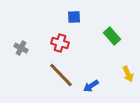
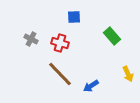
gray cross: moved 10 px right, 9 px up
brown line: moved 1 px left, 1 px up
